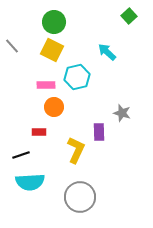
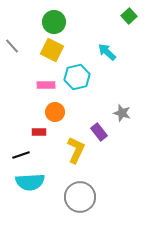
orange circle: moved 1 px right, 5 px down
purple rectangle: rotated 36 degrees counterclockwise
